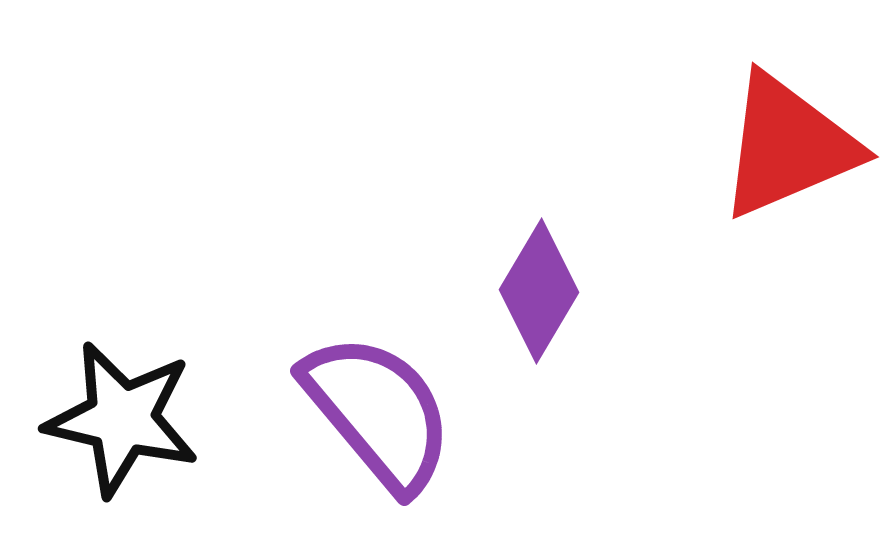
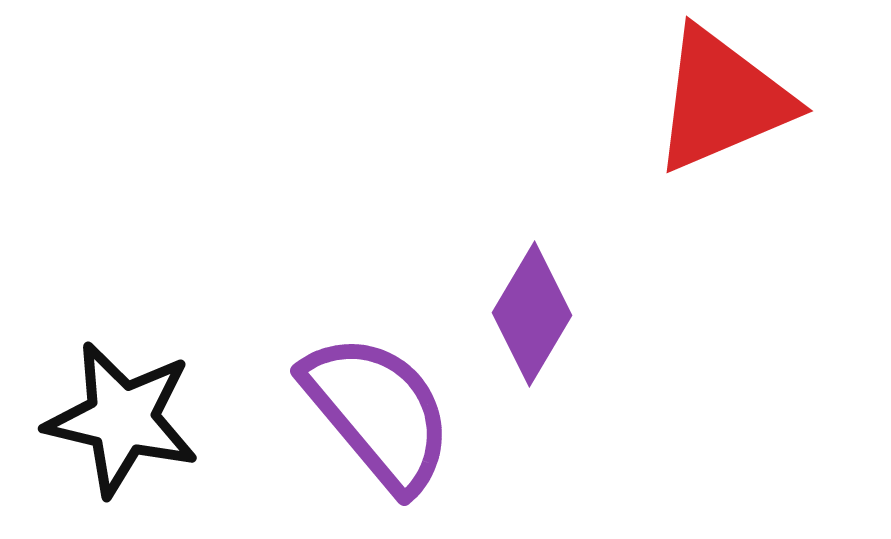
red triangle: moved 66 px left, 46 px up
purple diamond: moved 7 px left, 23 px down
